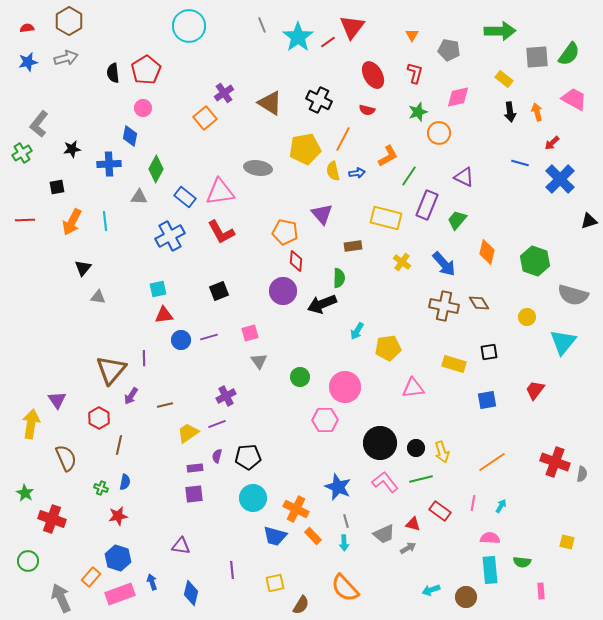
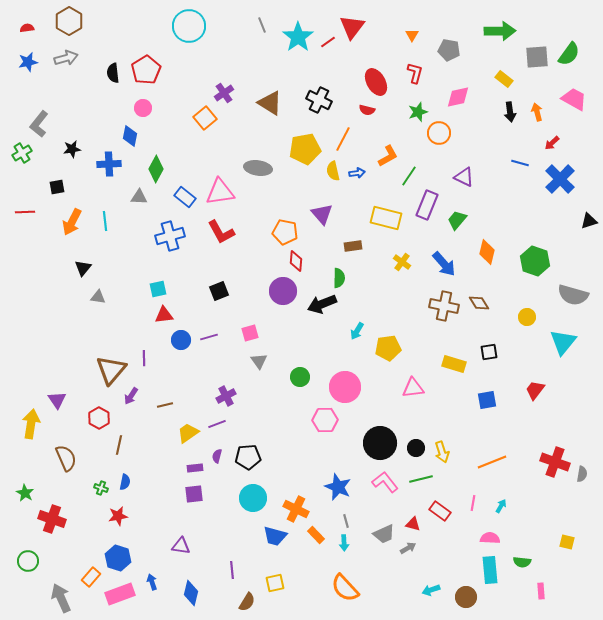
red ellipse at (373, 75): moved 3 px right, 7 px down
red line at (25, 220): moved 8 px up
blue cross at (170, 236): rotated 12 degrees clockwise
orange line at (492, 462): rotated 12 degrees clockwise
orange rectangle at (313, 536): moved 3 px right, 1 px up
brown semicircle at (301, 605): moved 54 px left, 3 px up
